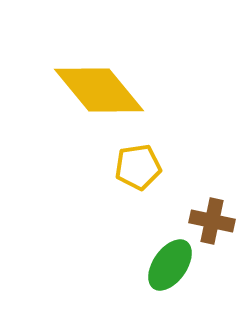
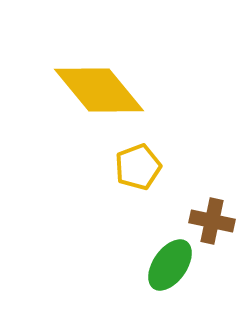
yellow pentagon: rotated 12 degrees counterclockwise
